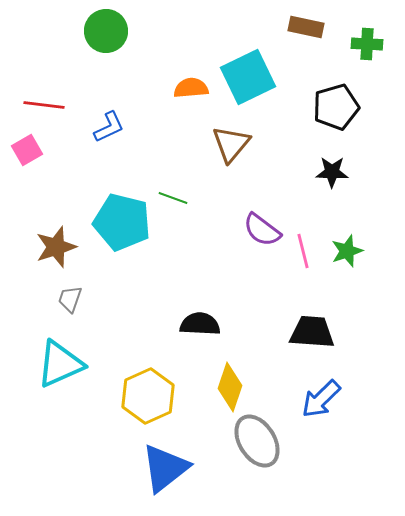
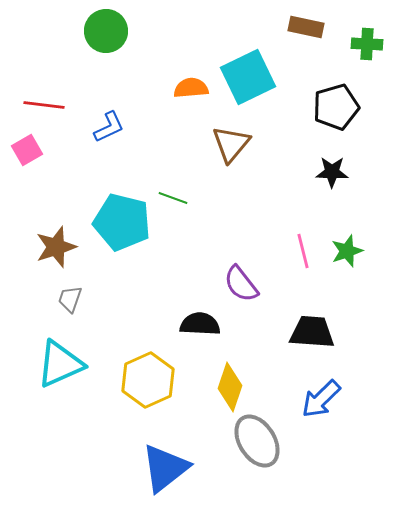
purple semicircle: moved 21 px left, 54 px down; rotated 15 degrees clockwise
yellow hexagon: moved 16 px up
